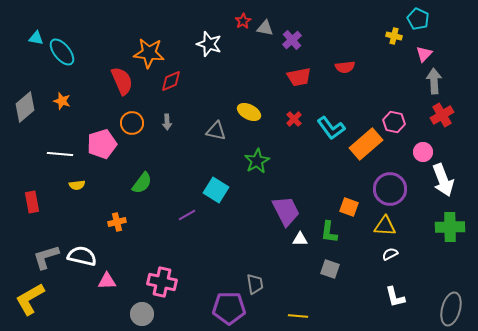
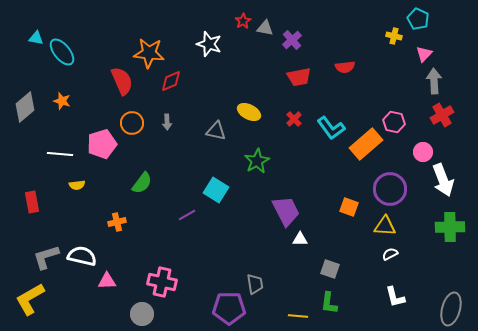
green L-shape at (329, 232): moved 71 px down
